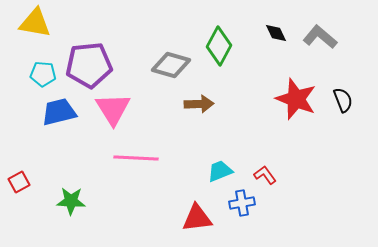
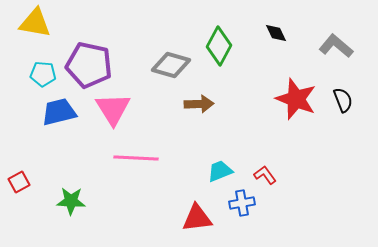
gray L-shape: moved 16 px right, 9 px down
purple pentagon: rotated 18 degrees clockwise
